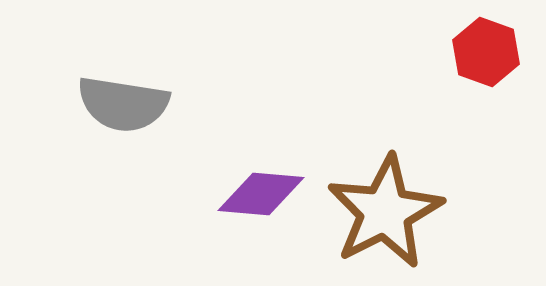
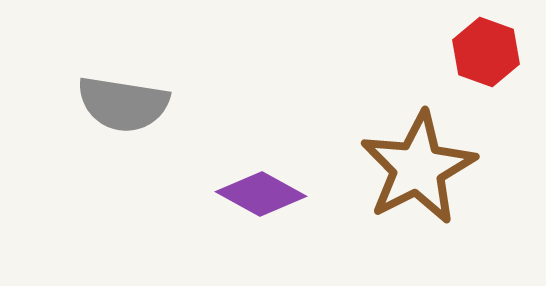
purple diamond: rotated 24 degrees clockwise
brown star: moved 33 px right, 44 px up
